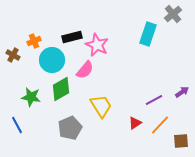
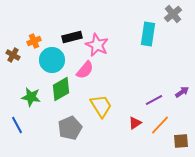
cyan rectangle: rotated 10 degrees counterclockwise
